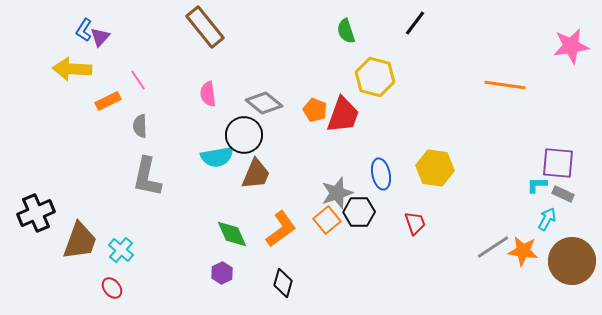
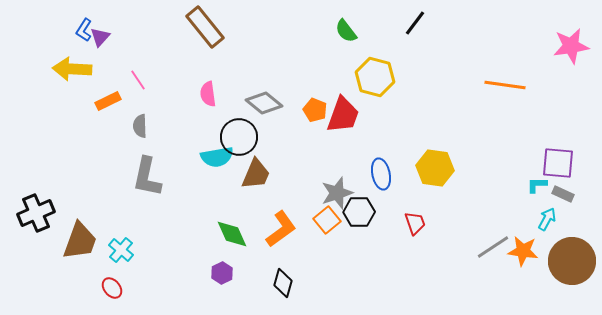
green semicircle at (346, 31): rotated 20 degrees counterclockwise
black circle at (244, 135): moved 5 px left, 2 px down
